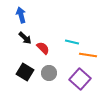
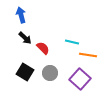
gray circle: moved 1 px right
